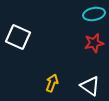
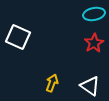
red star: rotated 18 degrees counterclockwise
